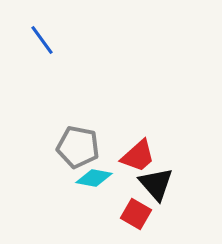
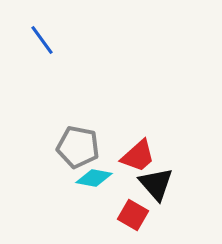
red square: moved 3 px left, 1 px down
